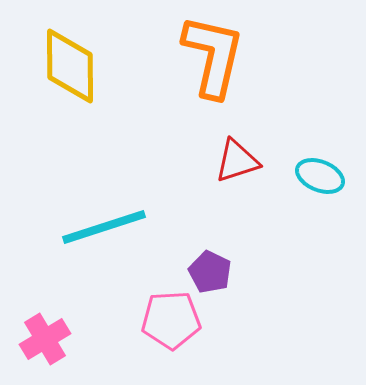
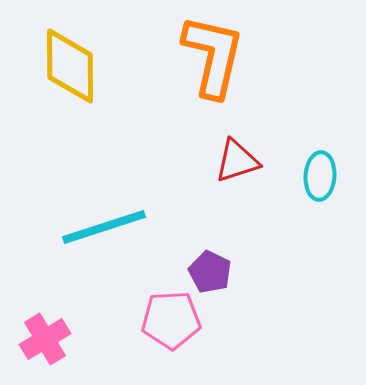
cyan ellipse: rotated 72 degrees clockwise
